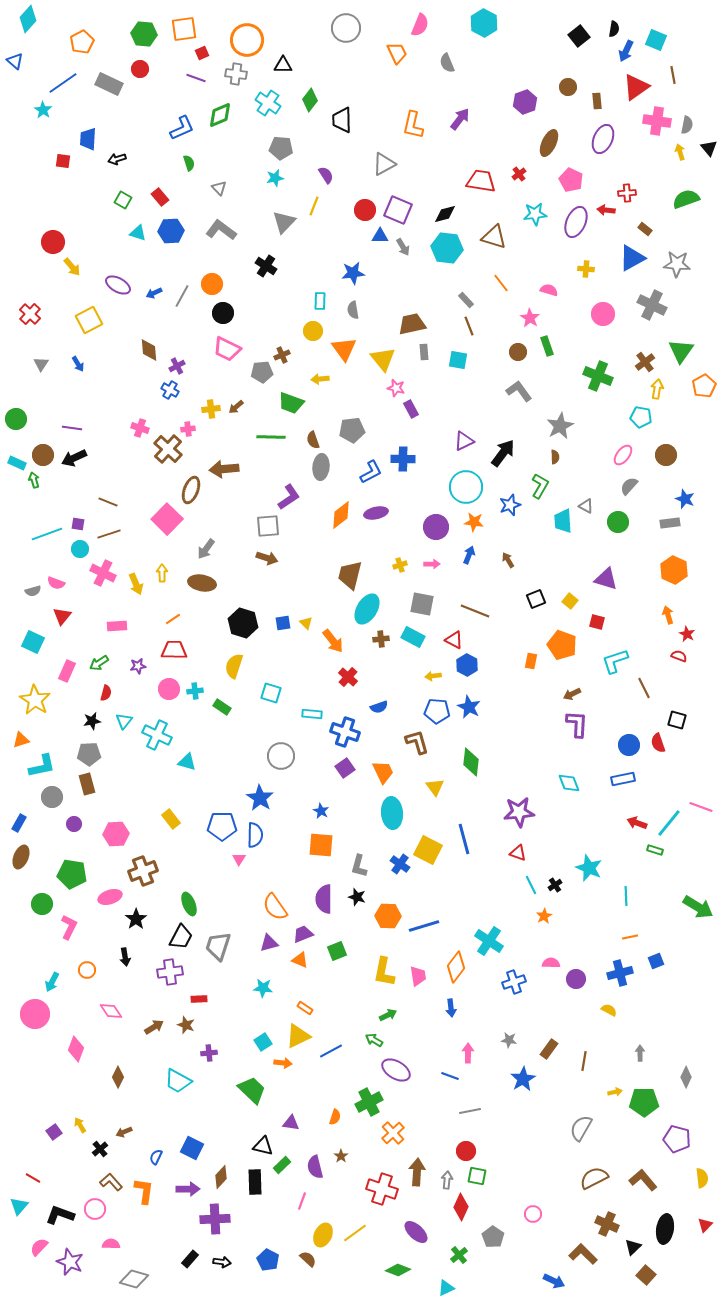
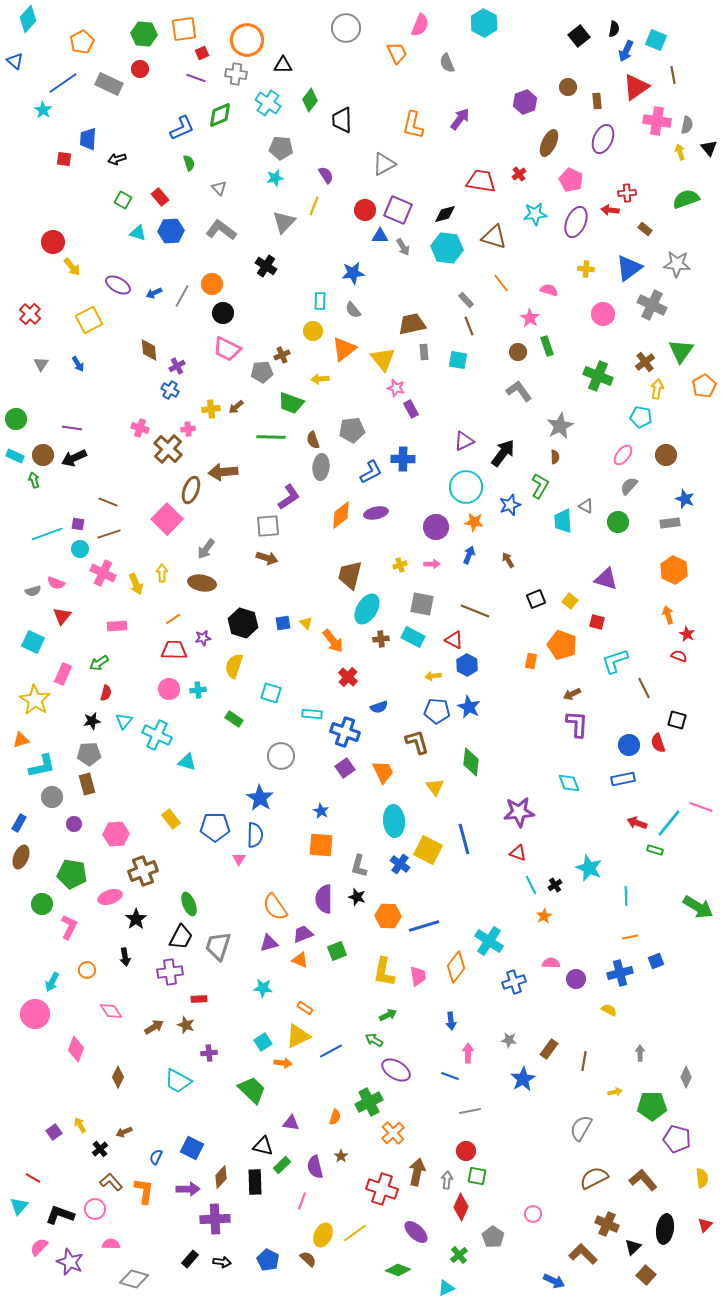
red square at (63, 161): moved 1 px right, 2 px up
red arrow at (606, 210): moved 4 px right
blue triangle at (632, 258): moved 3 px left, 10 px down; rotated 8 degrees counterclockwise
gray semicircle at (353, 310): rotated 30 degrees counterclockwise
orange triangle at (344, 349): rotated 28 degrees clockwise
cyan rectangle at (17, 463): moved 2 px left, 7 px up
brown arrow at (224, 469): moved 1 px left, 3 px down
purple star at (138, 666): moved 65 px right, 28 px up
pink rectangle at (67, 671): moved 4 px left, 3 px down
cyan cross at (195, 691): moved 3 px right, 1 px up
green rectangle at (222, 707): moved 12 px right, 12 px down
cyan ellipse at (392, 813): moved 2 px right, 8 px down
blue pentagon at (222, 826): moved 7 px left, 1 px down
blue arrow at (451, 1008): moved 13 px down
green pentagon at (644, 1102): moved 8 px right, 4 px down
brown arrow at (417, 1172): rotated 8 degrees clockwise
